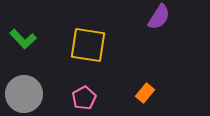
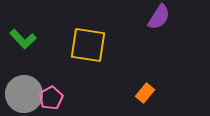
pink pentagon: moved 33 px left
